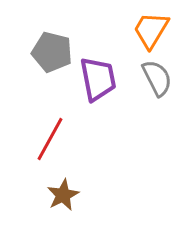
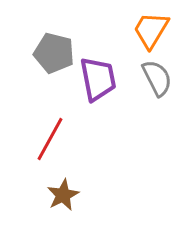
gray pentagon: moved 2 px right, 1 px down
